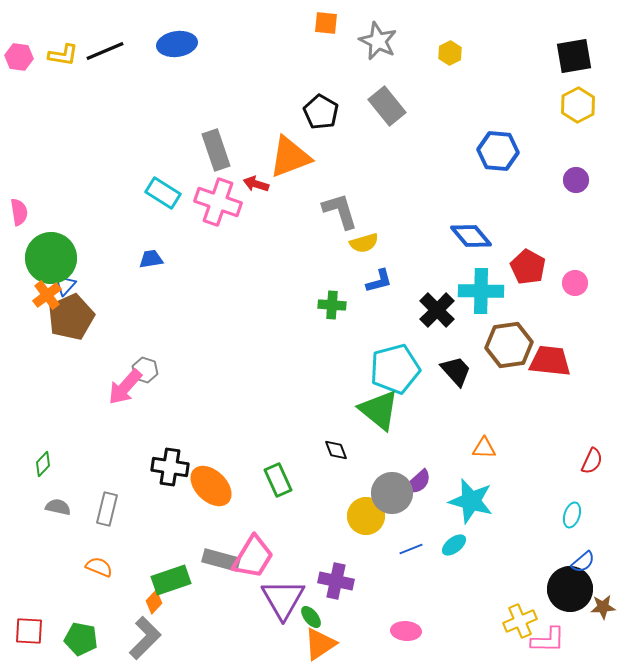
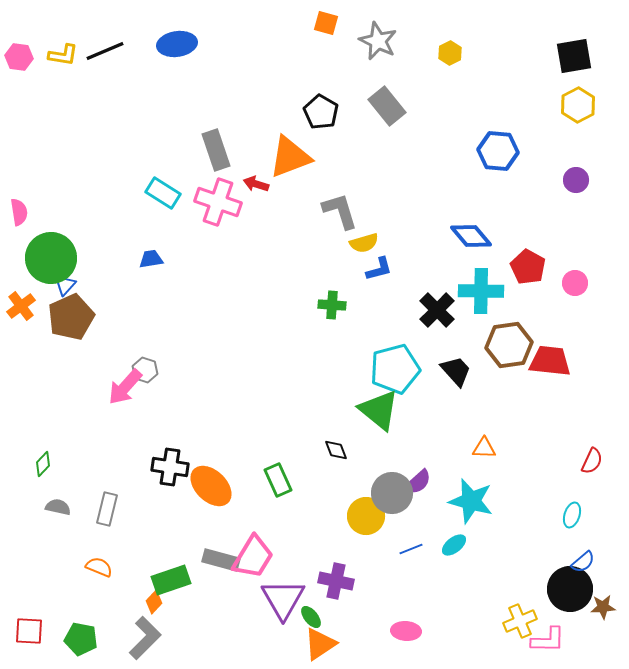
orange square at (326, 23): rotated 10 degrees clockwise
blue L-shape at (379, 281): moved 12 px up
orange cross at (47, 295): moved 26 px left, 11 px down
